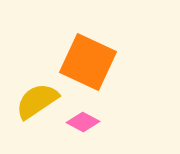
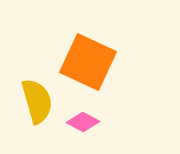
yellow semicircle: rotated 108 degrees clockwise
